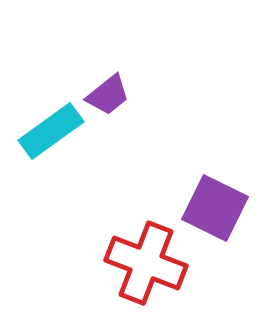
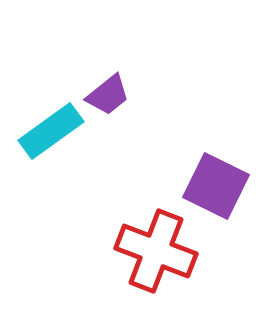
purple square: moved 1 px right, 22 px up
red cross: moved 10 px right, 12 px up
